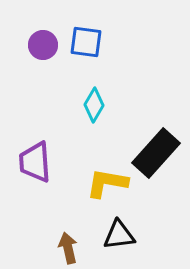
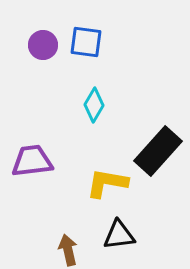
black rectangle: moved 2 px right, 2 px up
purple trapezoid: moved 3 px left, 1 px up; rotated 87 degrees clockwise
brown arrow: moved 2 px down
